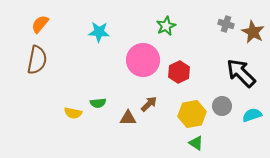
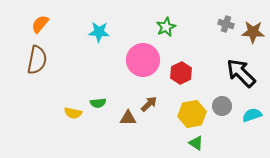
green star: moved 1 px down
brown star: rotated 25 degrees counterclockwise
red hexagon: moved 2 px right, 1 px down
